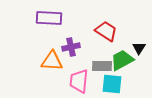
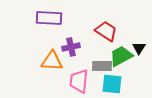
green trapezoid: moved 1 px left, 4 px up
